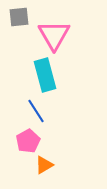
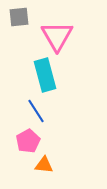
pink triangle: moved 3 px right, 1 px down
orange triangle: rotated 36 degrees clockwise
